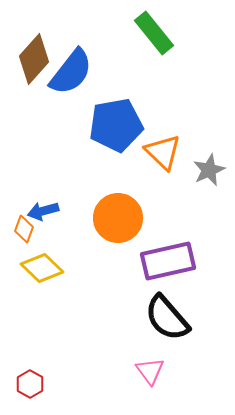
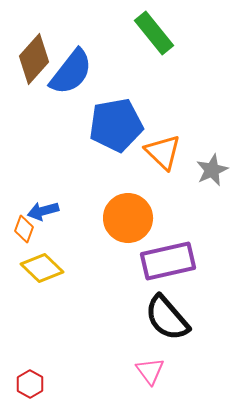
gray star: moved 3 px right
orange circle: moved 10 px right
